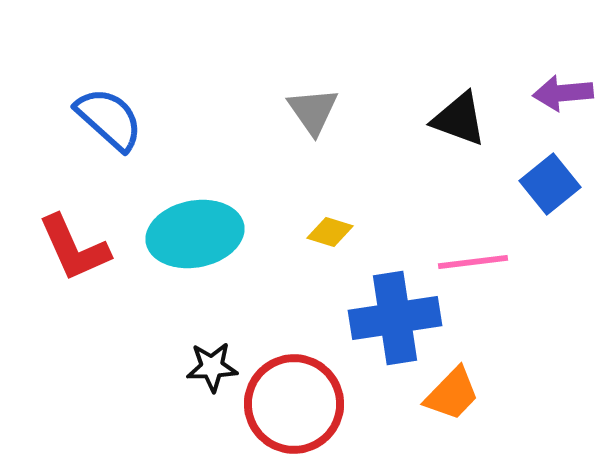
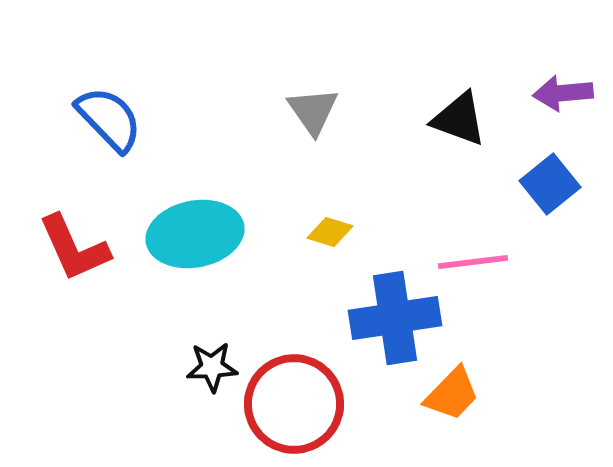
blue semicircle: rotated 4 degrees clockwise
